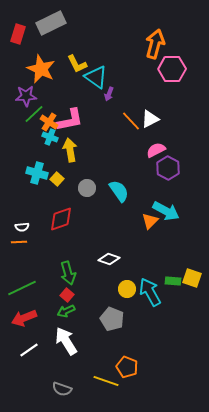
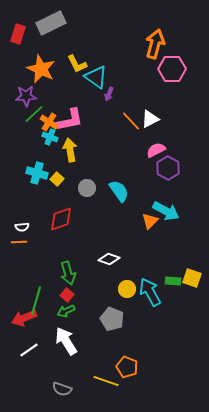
green line at (22, 288): moved 14 px right, 13 px down; rotated 48 degrees counterclockwise
